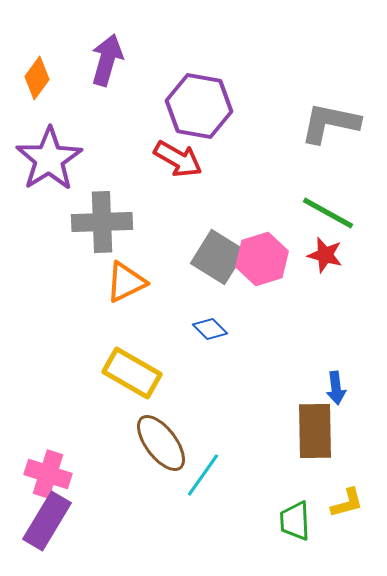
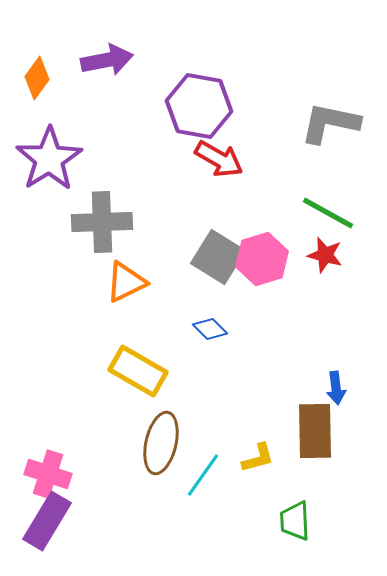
purple arrow: rotated 63 degrees clockwise
red arrow: moved 41 px right
yellow rectangle: moved 6 px right, 2 px up
brown ellipse: rotated 50 degrees clockwise
yellow L-shape: moved 89 px left, 45 px up
